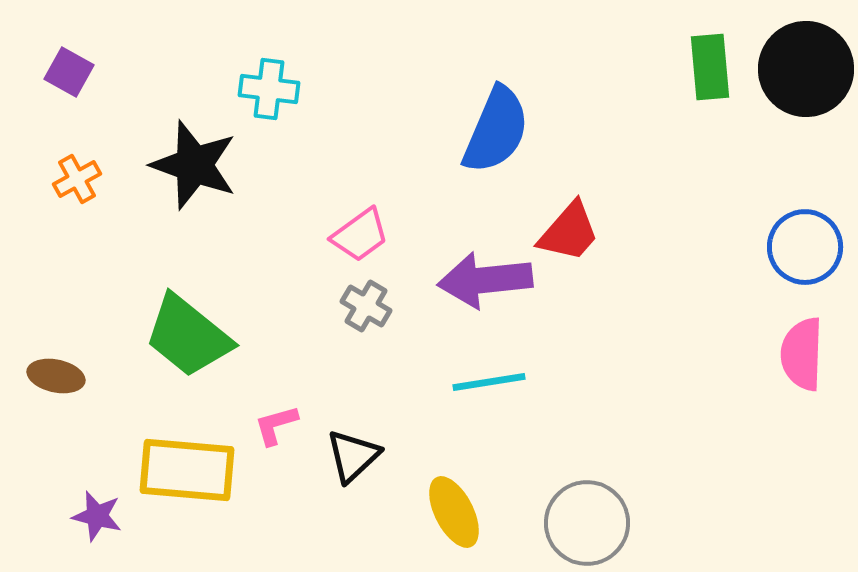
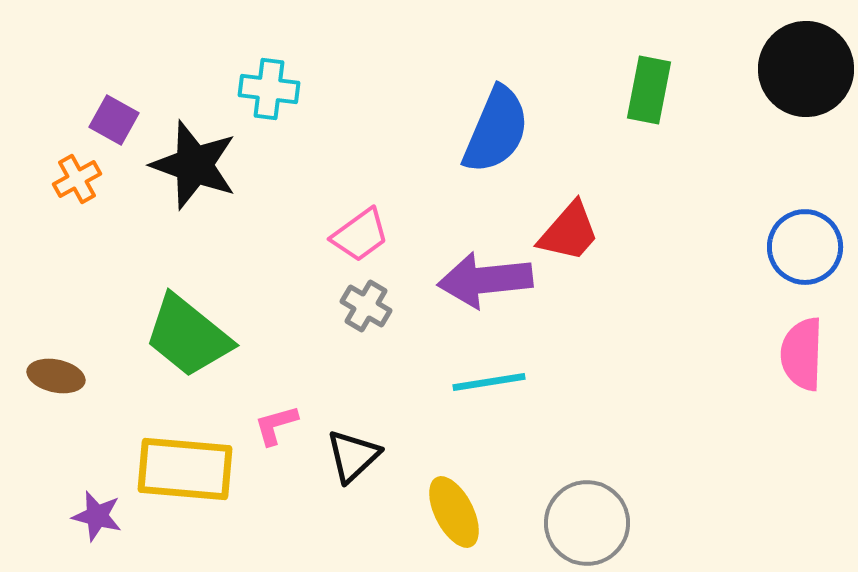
green rectangle: moved 61 px left, 23 px down; rotated 16 degrees clockwise
purple square: moved 45 px right, 48 px down
yellow rectangle: moved 2 px left, 1 px up
